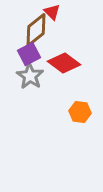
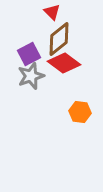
brown diamond: moved 23 px right, 9 px down
gray star: moved 1 px right; rotated 20 degrees clockwise
